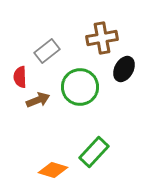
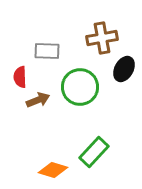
gray rectangle: rotated 40 degrees clockwise
